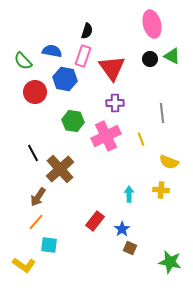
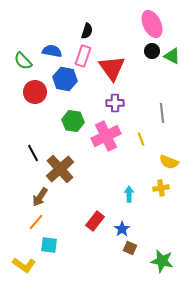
pink ellipse: rotated 12 degrees counterclockwise
black circle: moved 2 px right, 8 px up
yellow cross: moved 2 px up; rotated 14 degrees counterclockwise
brown arrow: moved 2 px right
green star: moved 8 px left, 1 px up
